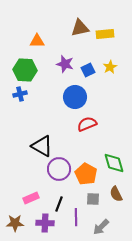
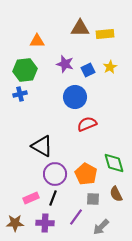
brown triangle: rotated 12 degrees clockwise
green hexagon: rotated 10 degrees counterclockwise
purple circle: moved 4 px left, 5 px down
black line: moved 6 px left, 6 px up
purple line: rotated 36 degrees clockwise
